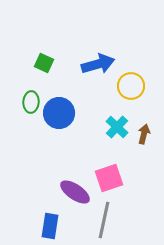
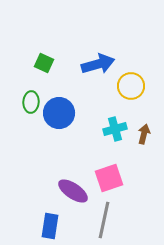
cyan cross: moved 2 px left, 2 px down; rotated 30 degrees clockwise
purple ellipse: moved 2 px left, 1 px up
